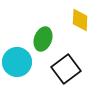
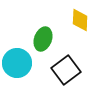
cyan circle: moved 1 px down
black square: moved 1 px down
